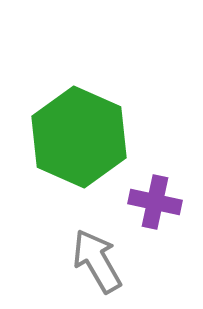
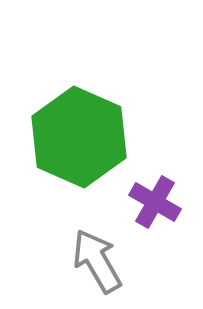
purple cross: rotated 18 degrees clockwise
